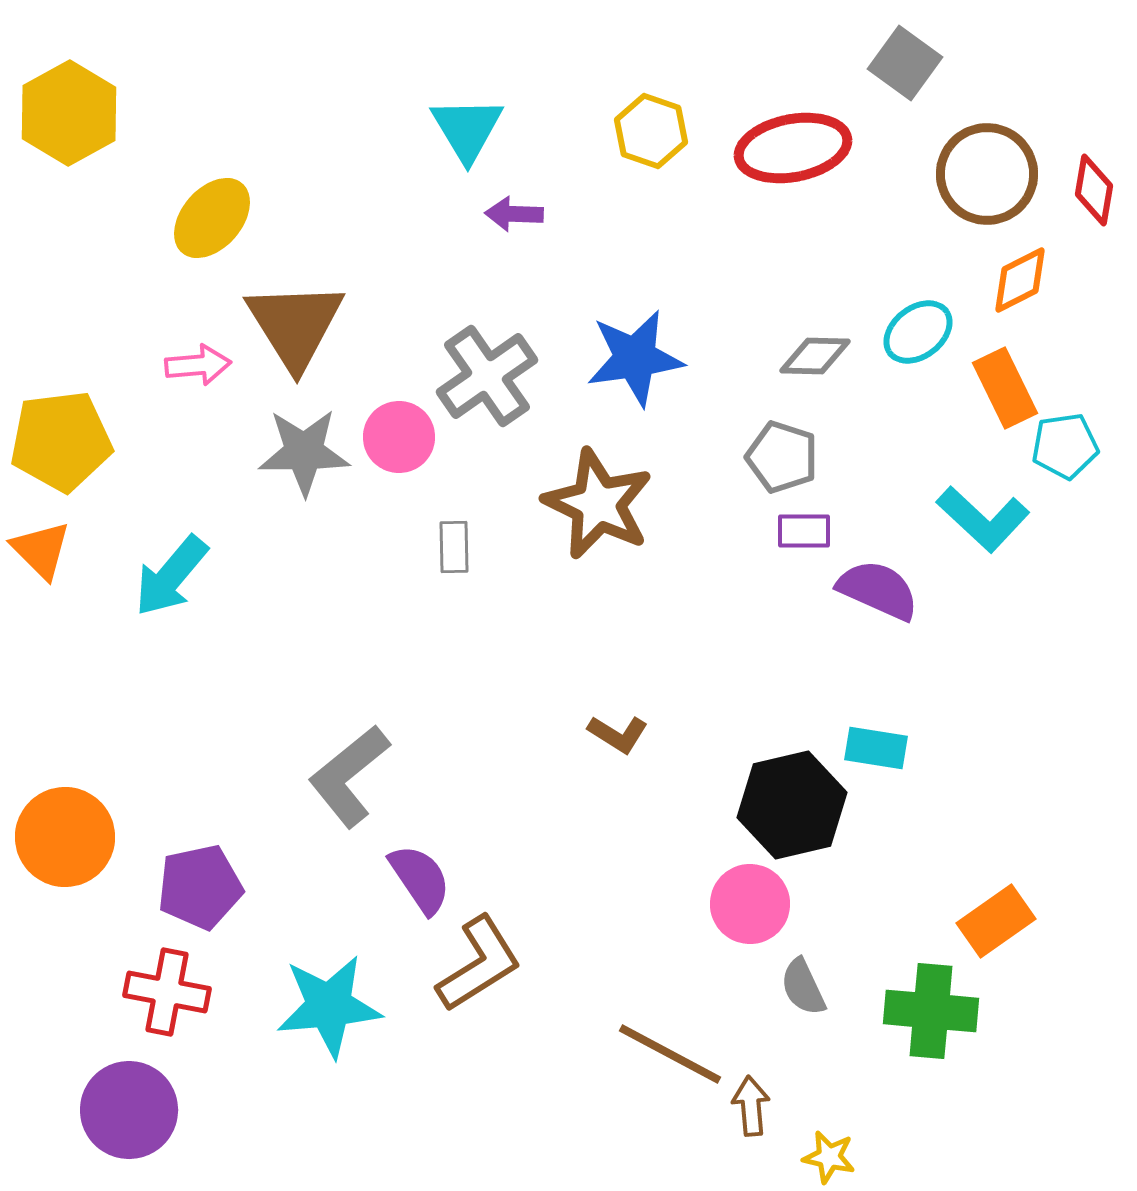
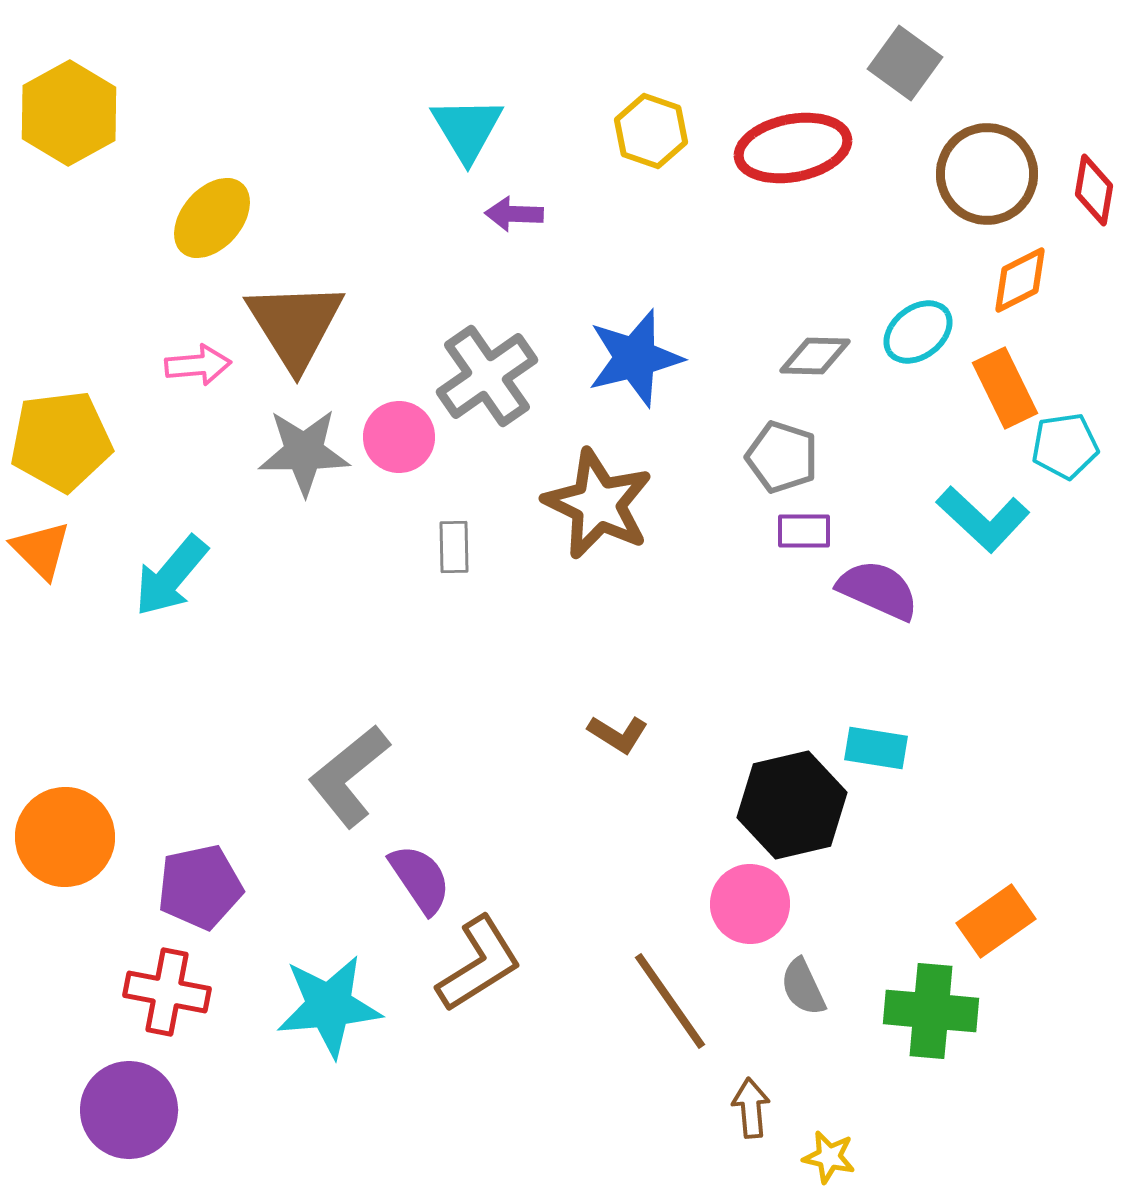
blue star at (635, 358): rotated 6 degrees counterclockwise
brown line at (670, 1054): moved 53 px up; rotated 27 degrees clockwise
brown arrow at (751, 1106): moved 2 px down
